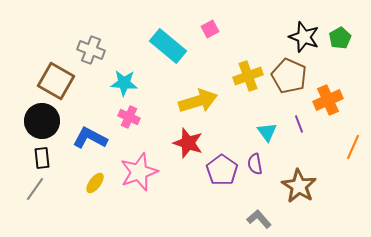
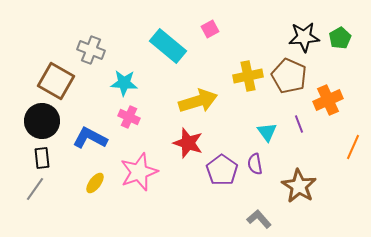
black star: rotated 24 degrees counterclockwise
yellow cross: rotated 8 degrees clockwise
